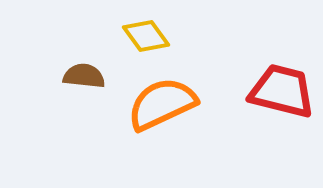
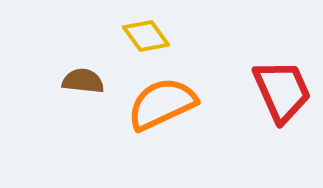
brown semicircle: moved 1 px left, 5 px down
red trapezoid: rotated 52 degrees clockwise
